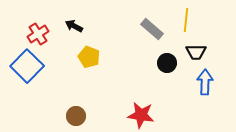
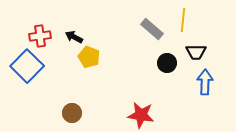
yellow line: moved 3 px left
black arrow: moved 11 px down
red cross: moved 2 px right, 2 px down; rotated 25 degrees clockwise
brown circle: moved 4 px left, 3 px up
